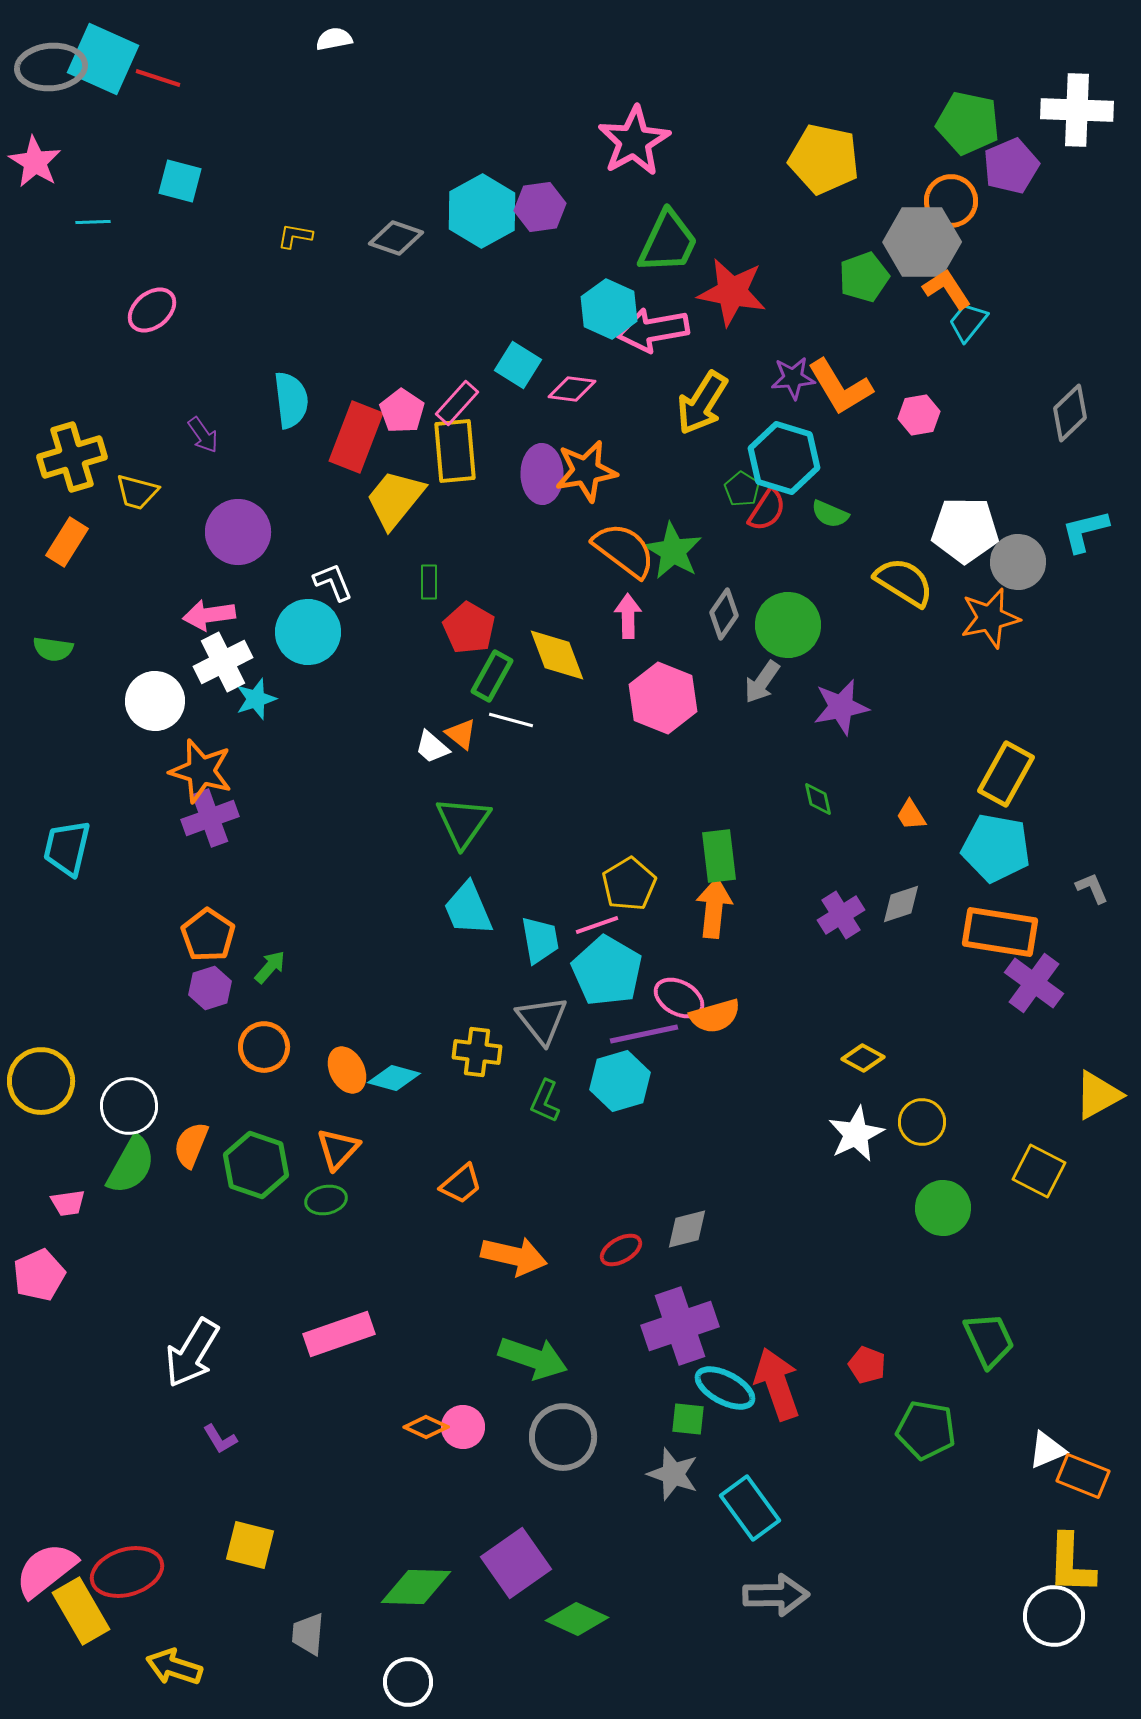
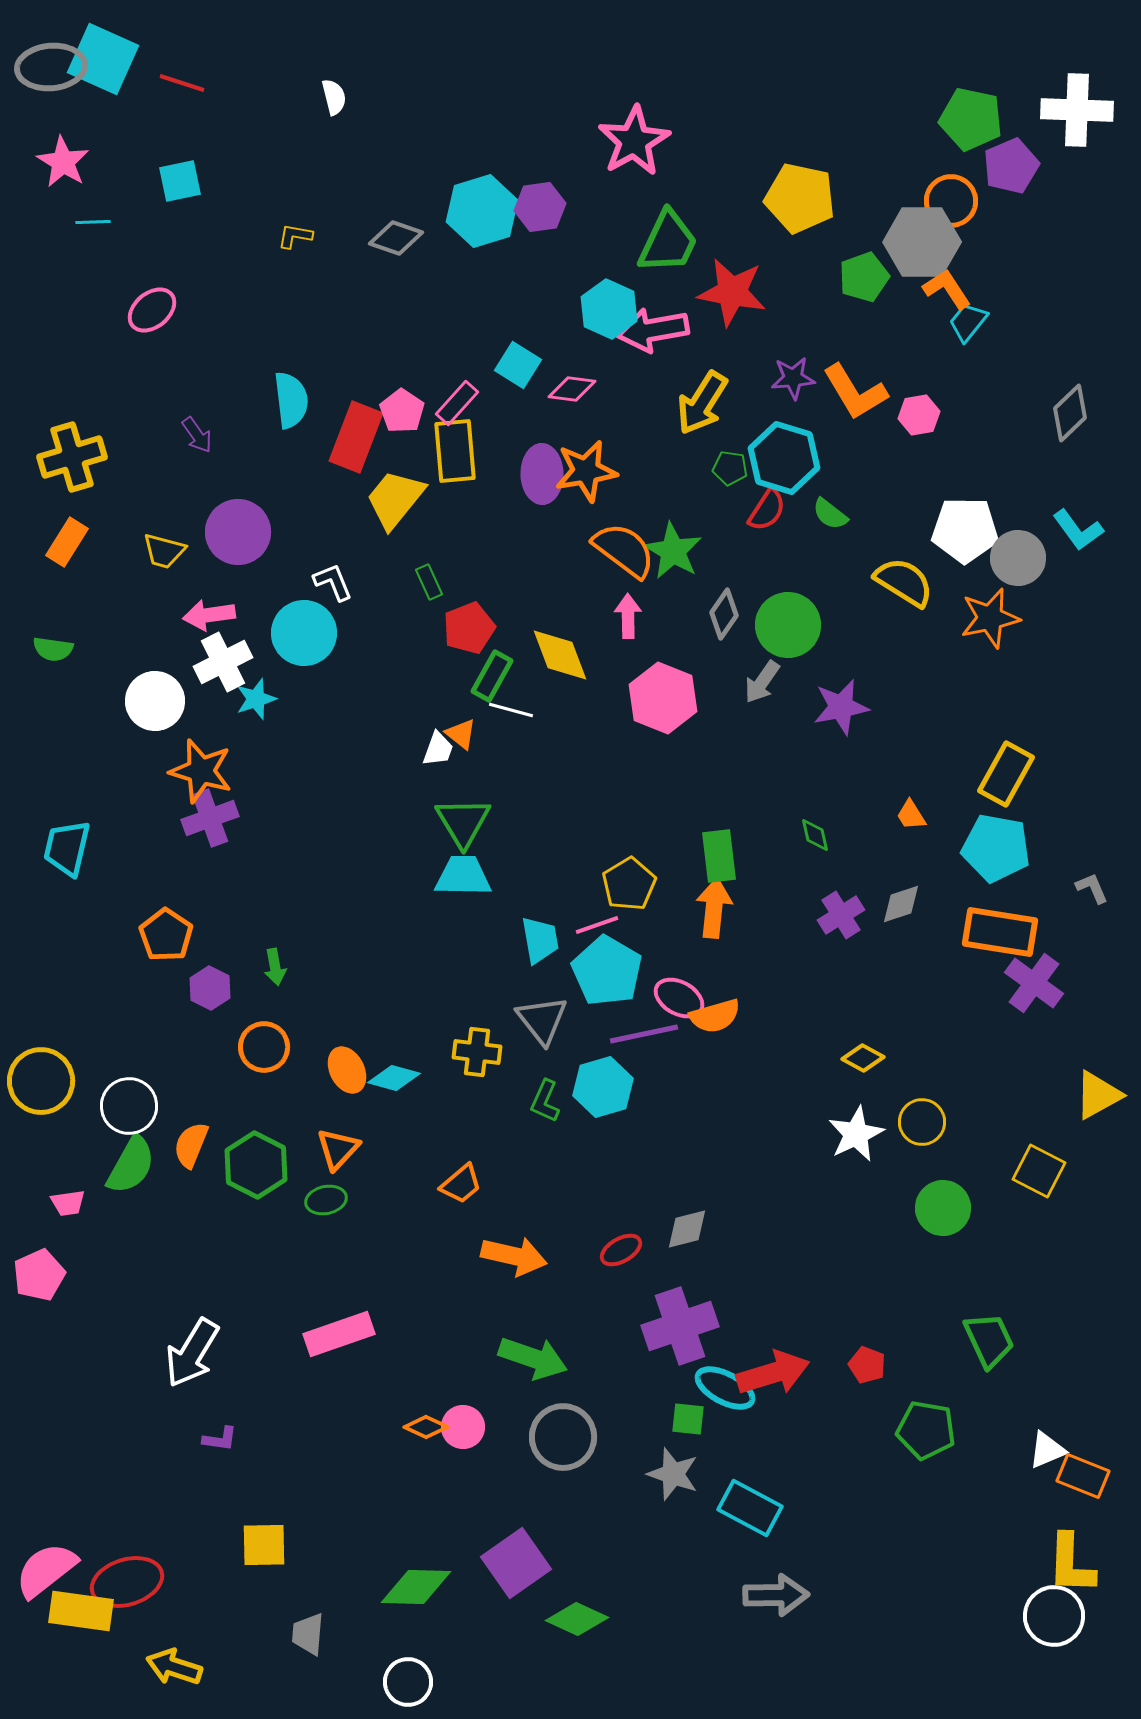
white semicircle at (334, 39): moved 58 px down; rotated 87 degrees clockwise
red line at (158, 78): moved 24 px right, 5 px down
green pentagon at (968, 123): moved 3 px right, 4 px up
yellow pentagon at (824, 159): moved 24 px left, 39 px down
pink star at (35, 162): moved 28 px right
cyan square at (180, 181): rotated 27 degrees counterclockwise
cyan hexagon at (482, 211): rotated 12 degrees clockwise
orange L-shape at (840, 387): moved 15 px right, 5 px down
purple arrow at (203, 435): moved 6 px left
green pentagon at (742, 489): moved 12 px left, 21 px up; rotated 24 degrees counterclockwise
yellow trapezoid at (137, 492): moved 27 px right, 59 px down
green semicircle at (830, 514): rotated 15 degrees clockwise
cyan L-shape at (1085, 531): moved 7 px left, 1 px up; rotated 112 degrees counterclockwise
gray circle at (1018, 562): moved 4 px up
green rectangle at (429, 582): rotated 24 degrees counterclockwise
red pentagon at (469, 628): rotated 21 degrees clockwise
cyan circle at (308, 632): moved 4 px left, 1 px down
yellow diamond at (557, 655): moved 3 px right
white line at (511, 720): moved 10 px up
white trapezoid at (432, 747): moved 6 px right, 2 px down; rotated 111 degrees counterclockwise
green diamond at (818, 799): moved 3 px left, 36 px down
green triangle at (463, 822): rotated 6 degrees counterclockwise
cyan trapezoid at (468, 909): moved 5 px left, 33 px up; rotated 114 degrees clockwise
orange pentagon at (208, 935): moved 42 px left
green arrow at (270, 967): moved 5 px right; rotated 129 degrees clockwise
purple hexagon at (210, 988): rotated 15 degrees counterclockwise
cyan hexagon at (620, 1081): moved 17 px left, 6 px down
green hexagon at (256, 1165): rotated 8 degrees clockwise
red arrow at (777, 1384): moved 4 px left, 11 px up; rotated 92 degrees clockwise
purple L-shape at (220, 1439): rotated 51 degrees counterclockwise
cyan rectangle at (750, 1508): rotated 26 degrees counterclockwise
yellow square at (250, 1545): moved 14 px right; rotated 15 degrees counterclockwise
red ellipse at (127, 1572): moved 10 px down
yellow rectangle at (81, 1611): rotated 52 degrees counterclockwise
